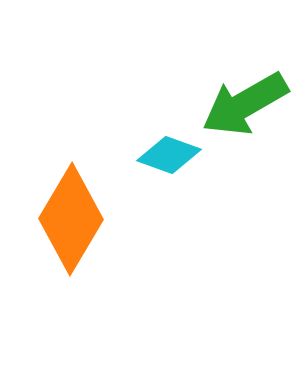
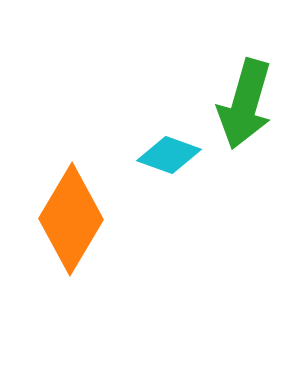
green arrow: rotated 44 degrees counterclockwise
